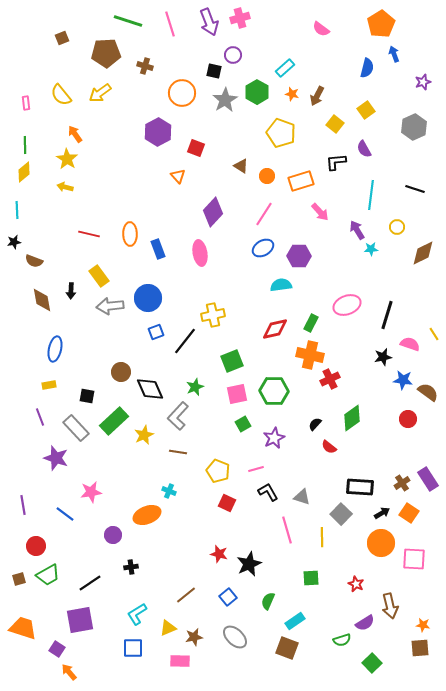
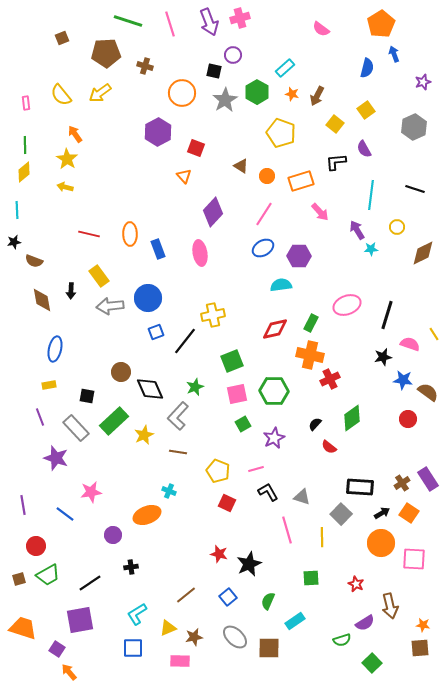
orange triangle at (178, 176): moved 6 px right
brown square at (287, 648): moved 18 px left; rotated 20 degrees counterclockwise
